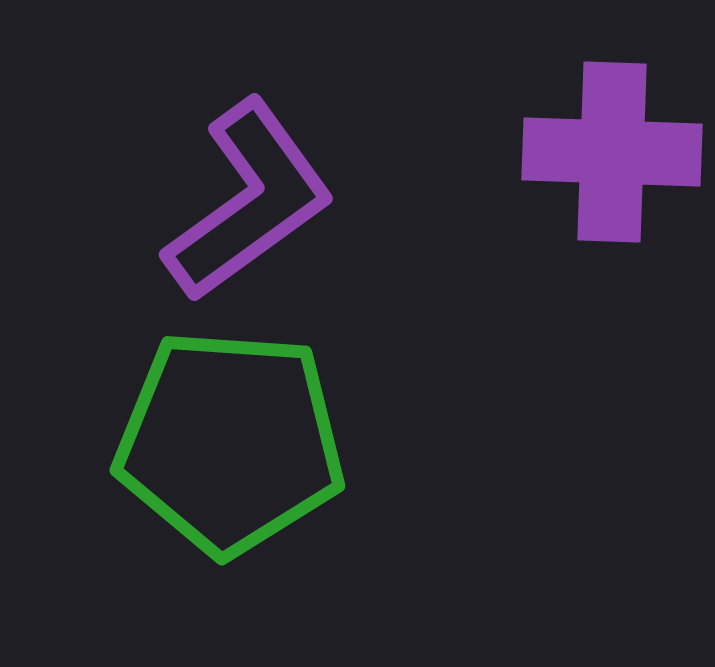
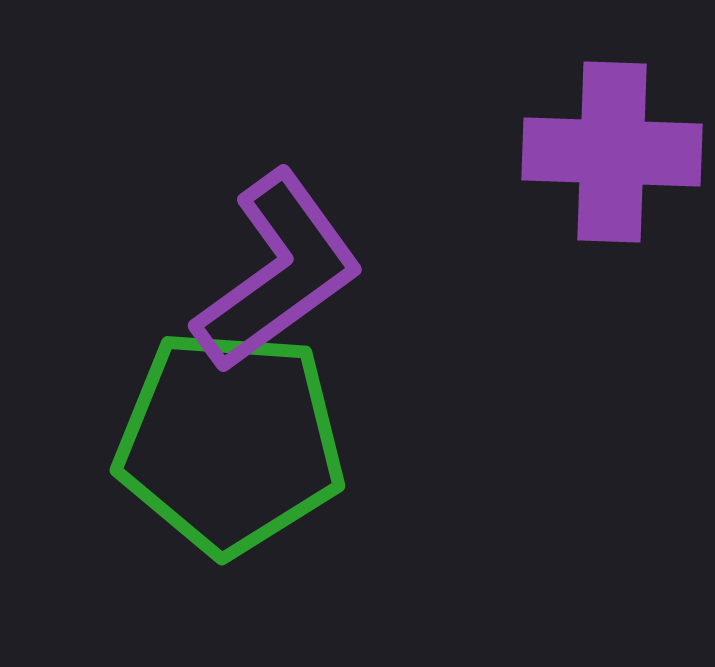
purple L-shape: moved 29 px right, 71 px down
